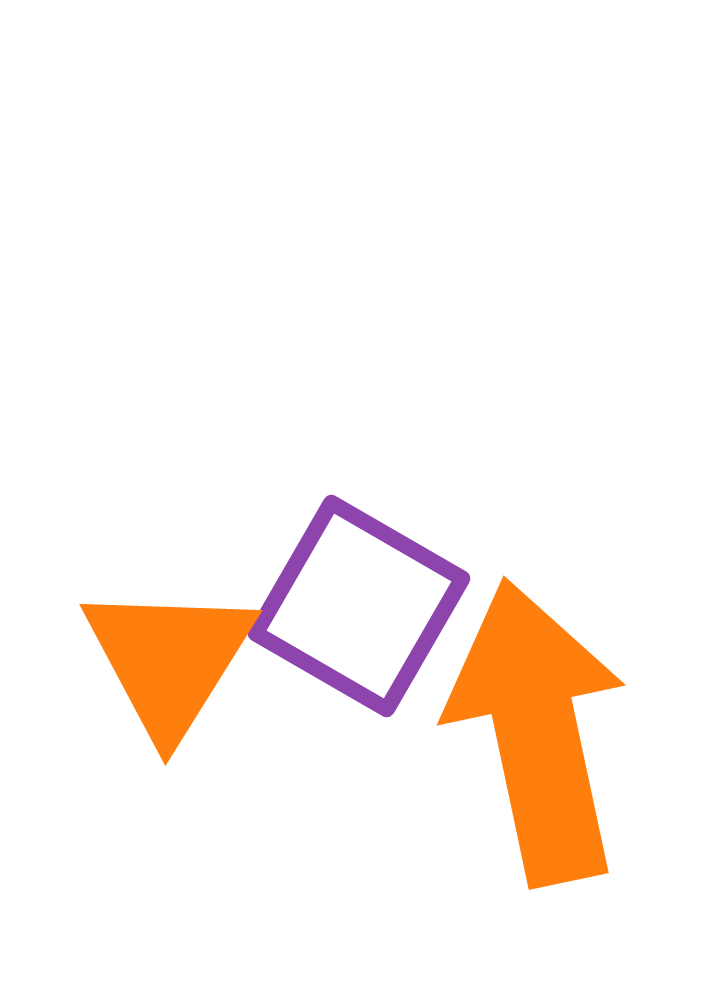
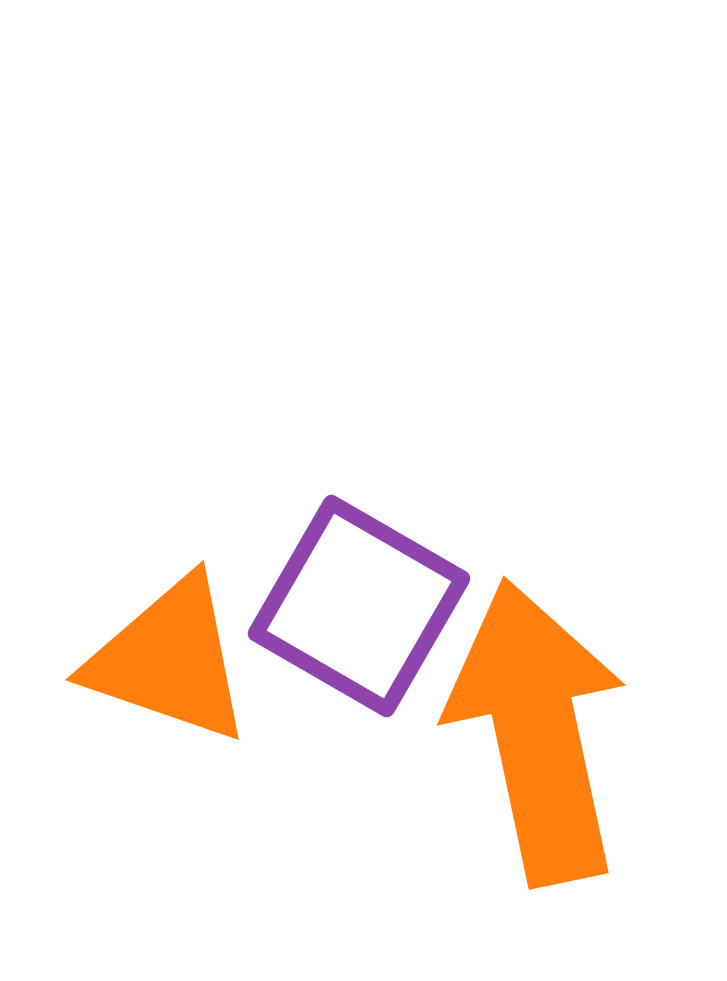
orange triangle: rotated 43 degrees counterclockwise
